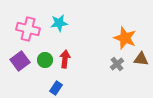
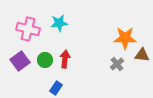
orange star: rotated 20 degrees counterclockwise
brown triangle: moved 1 px right, 4 px up
